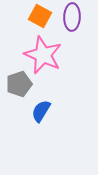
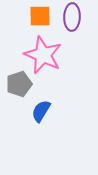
orange square: rotated 30 degrees counterclockwise
